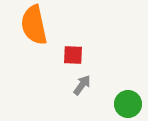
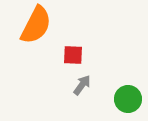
orange semicircle: moved 2 px right; rotated 141 degrees counterclockwise
green circle: moved 5 px up
